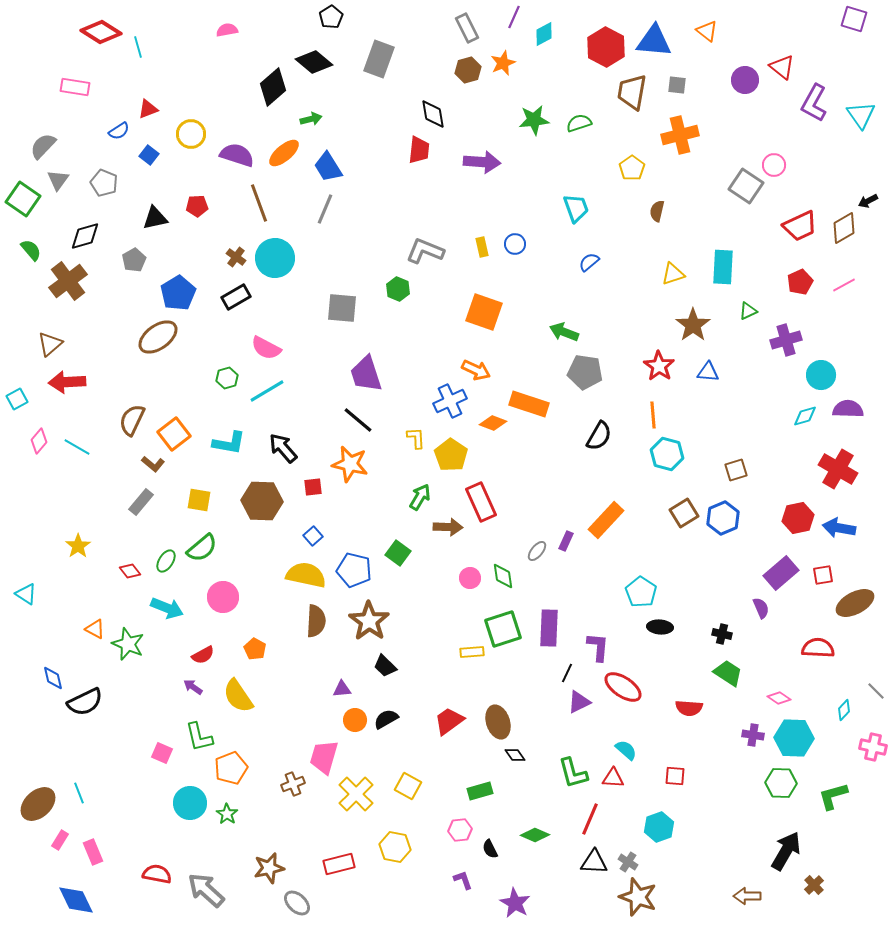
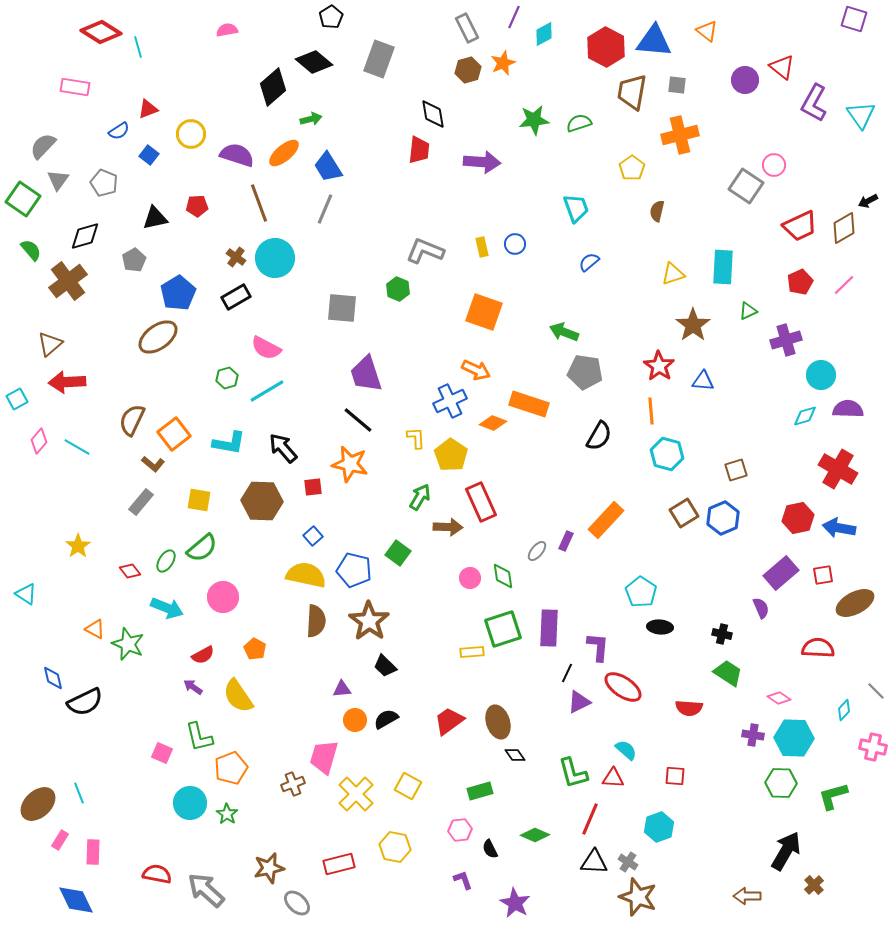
pink line at (844, 285): rotated 15 degrees counterclockwise
blue triangle at (708, 372): moved 5 px left, 9 px down
orange line at (653, 415): moved 2 px left, 4 px up
pink rectangle at (93, 852): rotated 25 degrees clockwise
